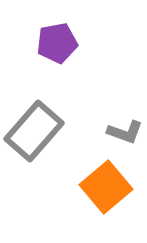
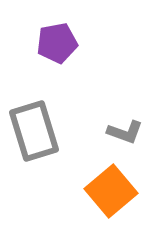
gray rectangle: rotated 58 degrees counterclockwise
orange square: moved 5 px right, 4 px down
